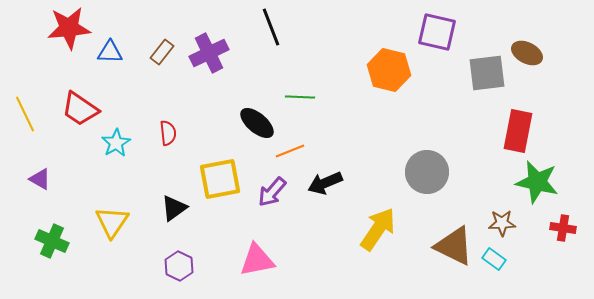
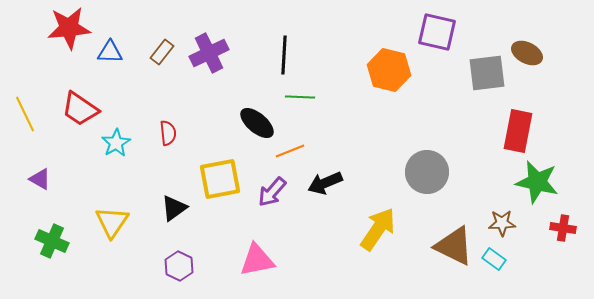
black line: moved 13 px right, 28 px down; rotated 24 degrees clockwise
